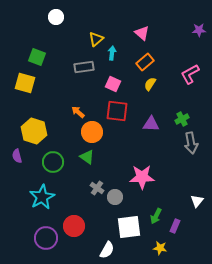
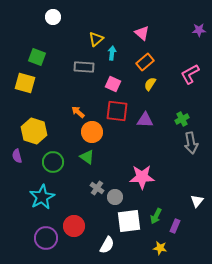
white circle: moved 3 px left
gray rectangle: rotated 12 degrees clockwise
purple triangle: moved 6 px left, 4 px up
white square: moved 6 px up
white semicircle: moved 5 px up
